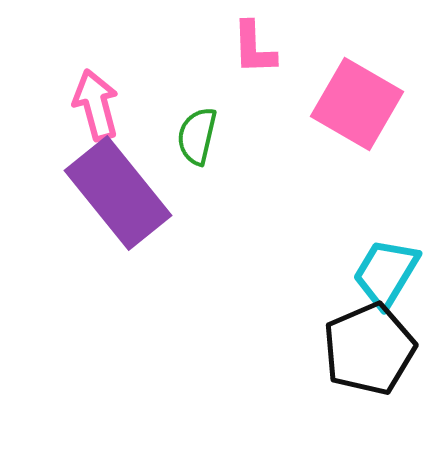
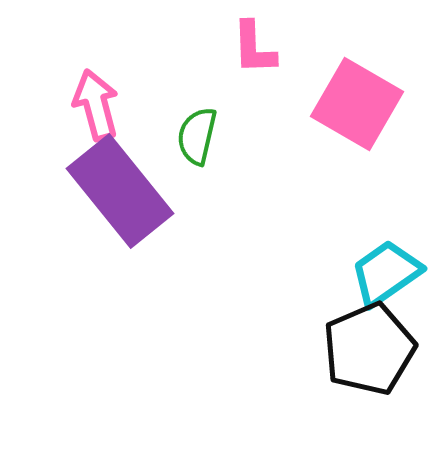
purple rectangle: moved 2 px right, 2 px up
cyan trapezoid: rotated 24 degrees clockwise
